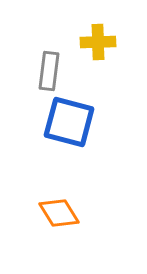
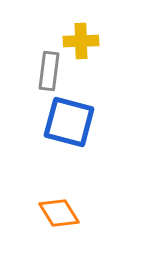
yellow cross: moved 17 px left, 1 px up
